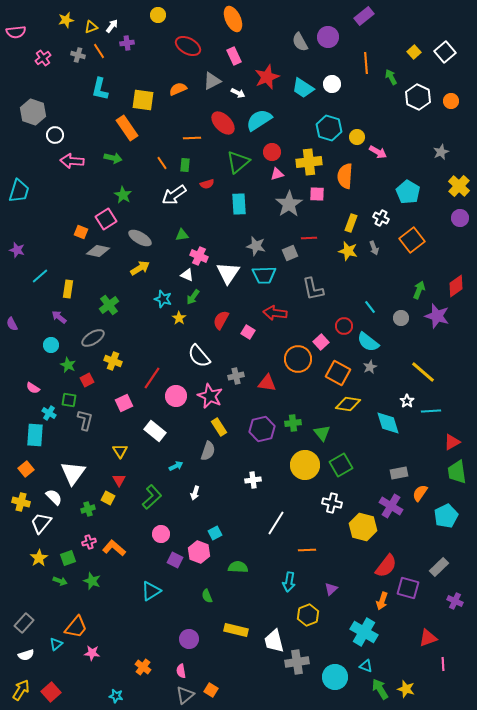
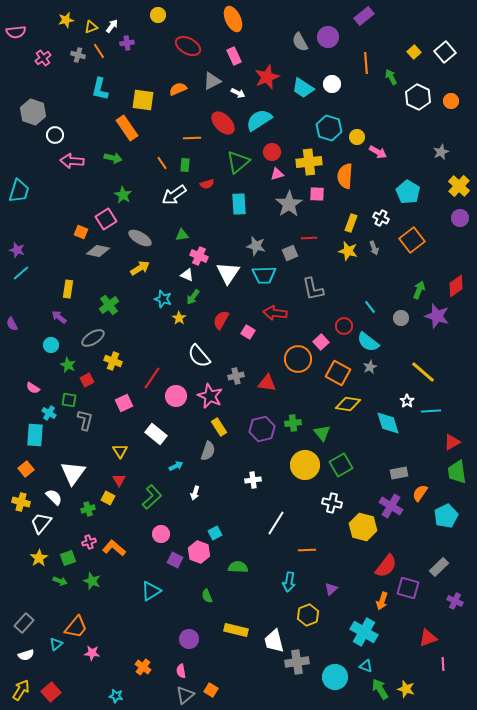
cyan line at (40, 276): moved 19 px left, 3 px up
white rectangle at (155, 431): moved 1 px right, 3 px down
